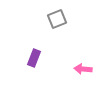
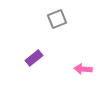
purple rectangle: rotated 30 degrees clockwise
